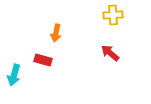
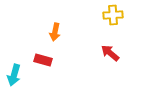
orange arrow: moved 1 px left, 1 px up
